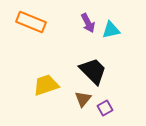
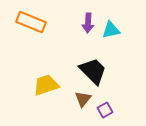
purple arrow: rotated 30 degrees clockwise
purple square: moved 2 px down
